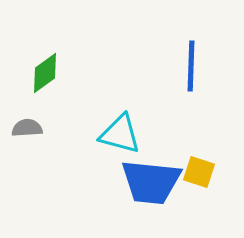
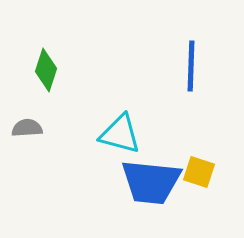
green diamond: moved 1 px right, 3 px up; rotated 36 degrees counterclockwise
